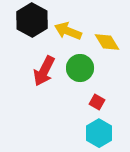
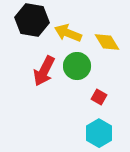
black hexagon: rotated 20 degrees counterclockwise
yellow arrow: moved 2 px down
green circle: moved 3 px left, 2 px up
red square: moved 2 px right, 5 px up
